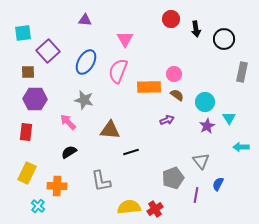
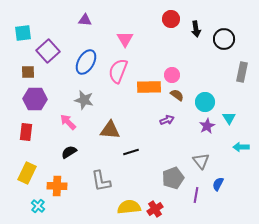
pink circle: moved 2 px left, 1 px down
